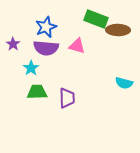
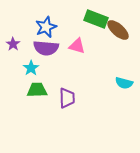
brown ellipse: rotated 40 degrees clockwise
green trapezoid: moved 2 px up
